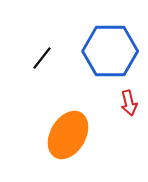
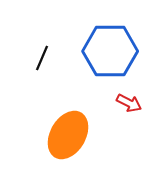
black line: rotated 15 degrees counterclockwise
red arrow: rotated 50 degrees counterclockwise
